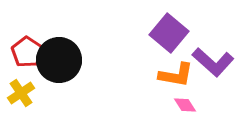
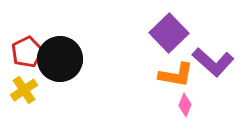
purple square: rotated 6 degrees clockwise
red pentagon: rotated 12 degrees clockwise
black circle: moved 1 px right, 1 px up
yellow cross: moved 3 px right, 3 px up
pink diamond: rotated 55 degrees clockwise
